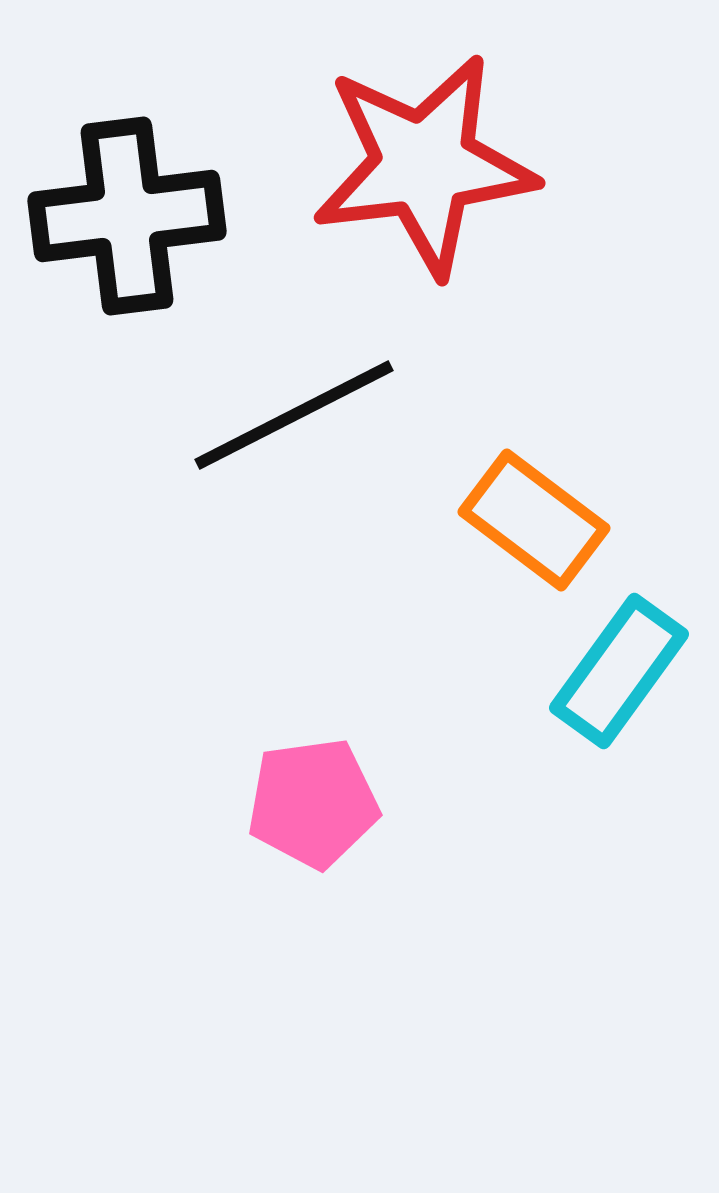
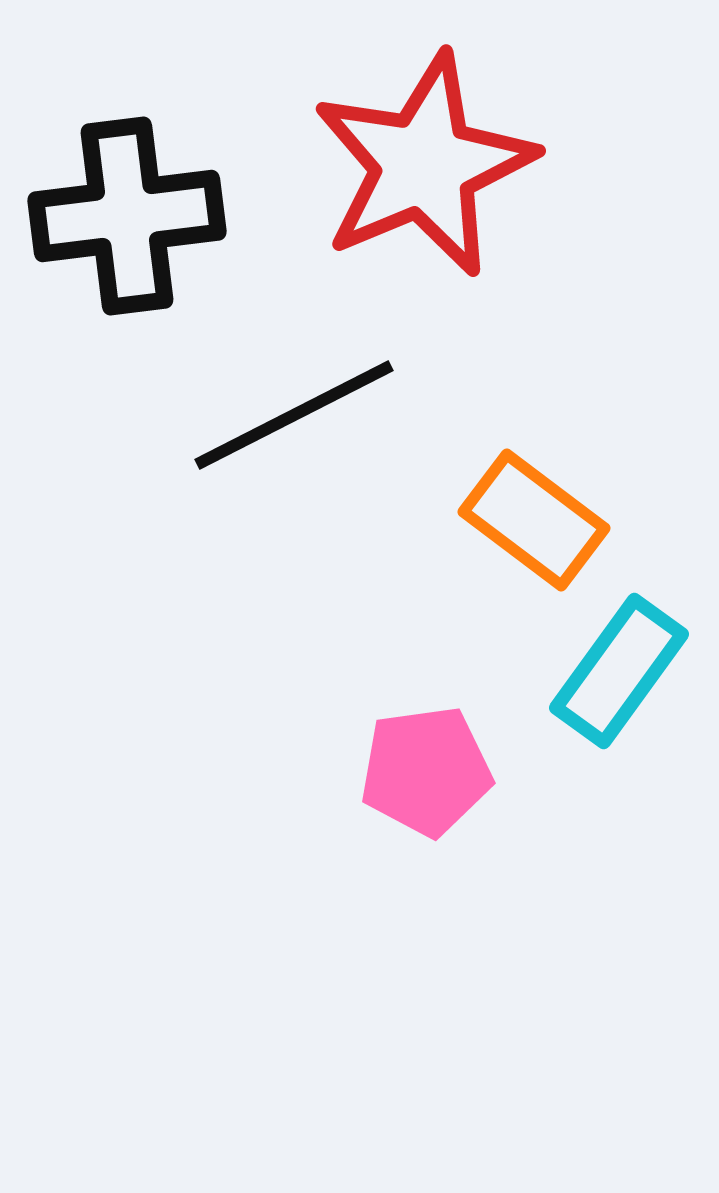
red star: rotated 16 degrees counterclockwise
pink pentagon: moved 113 px right, 32 px up
